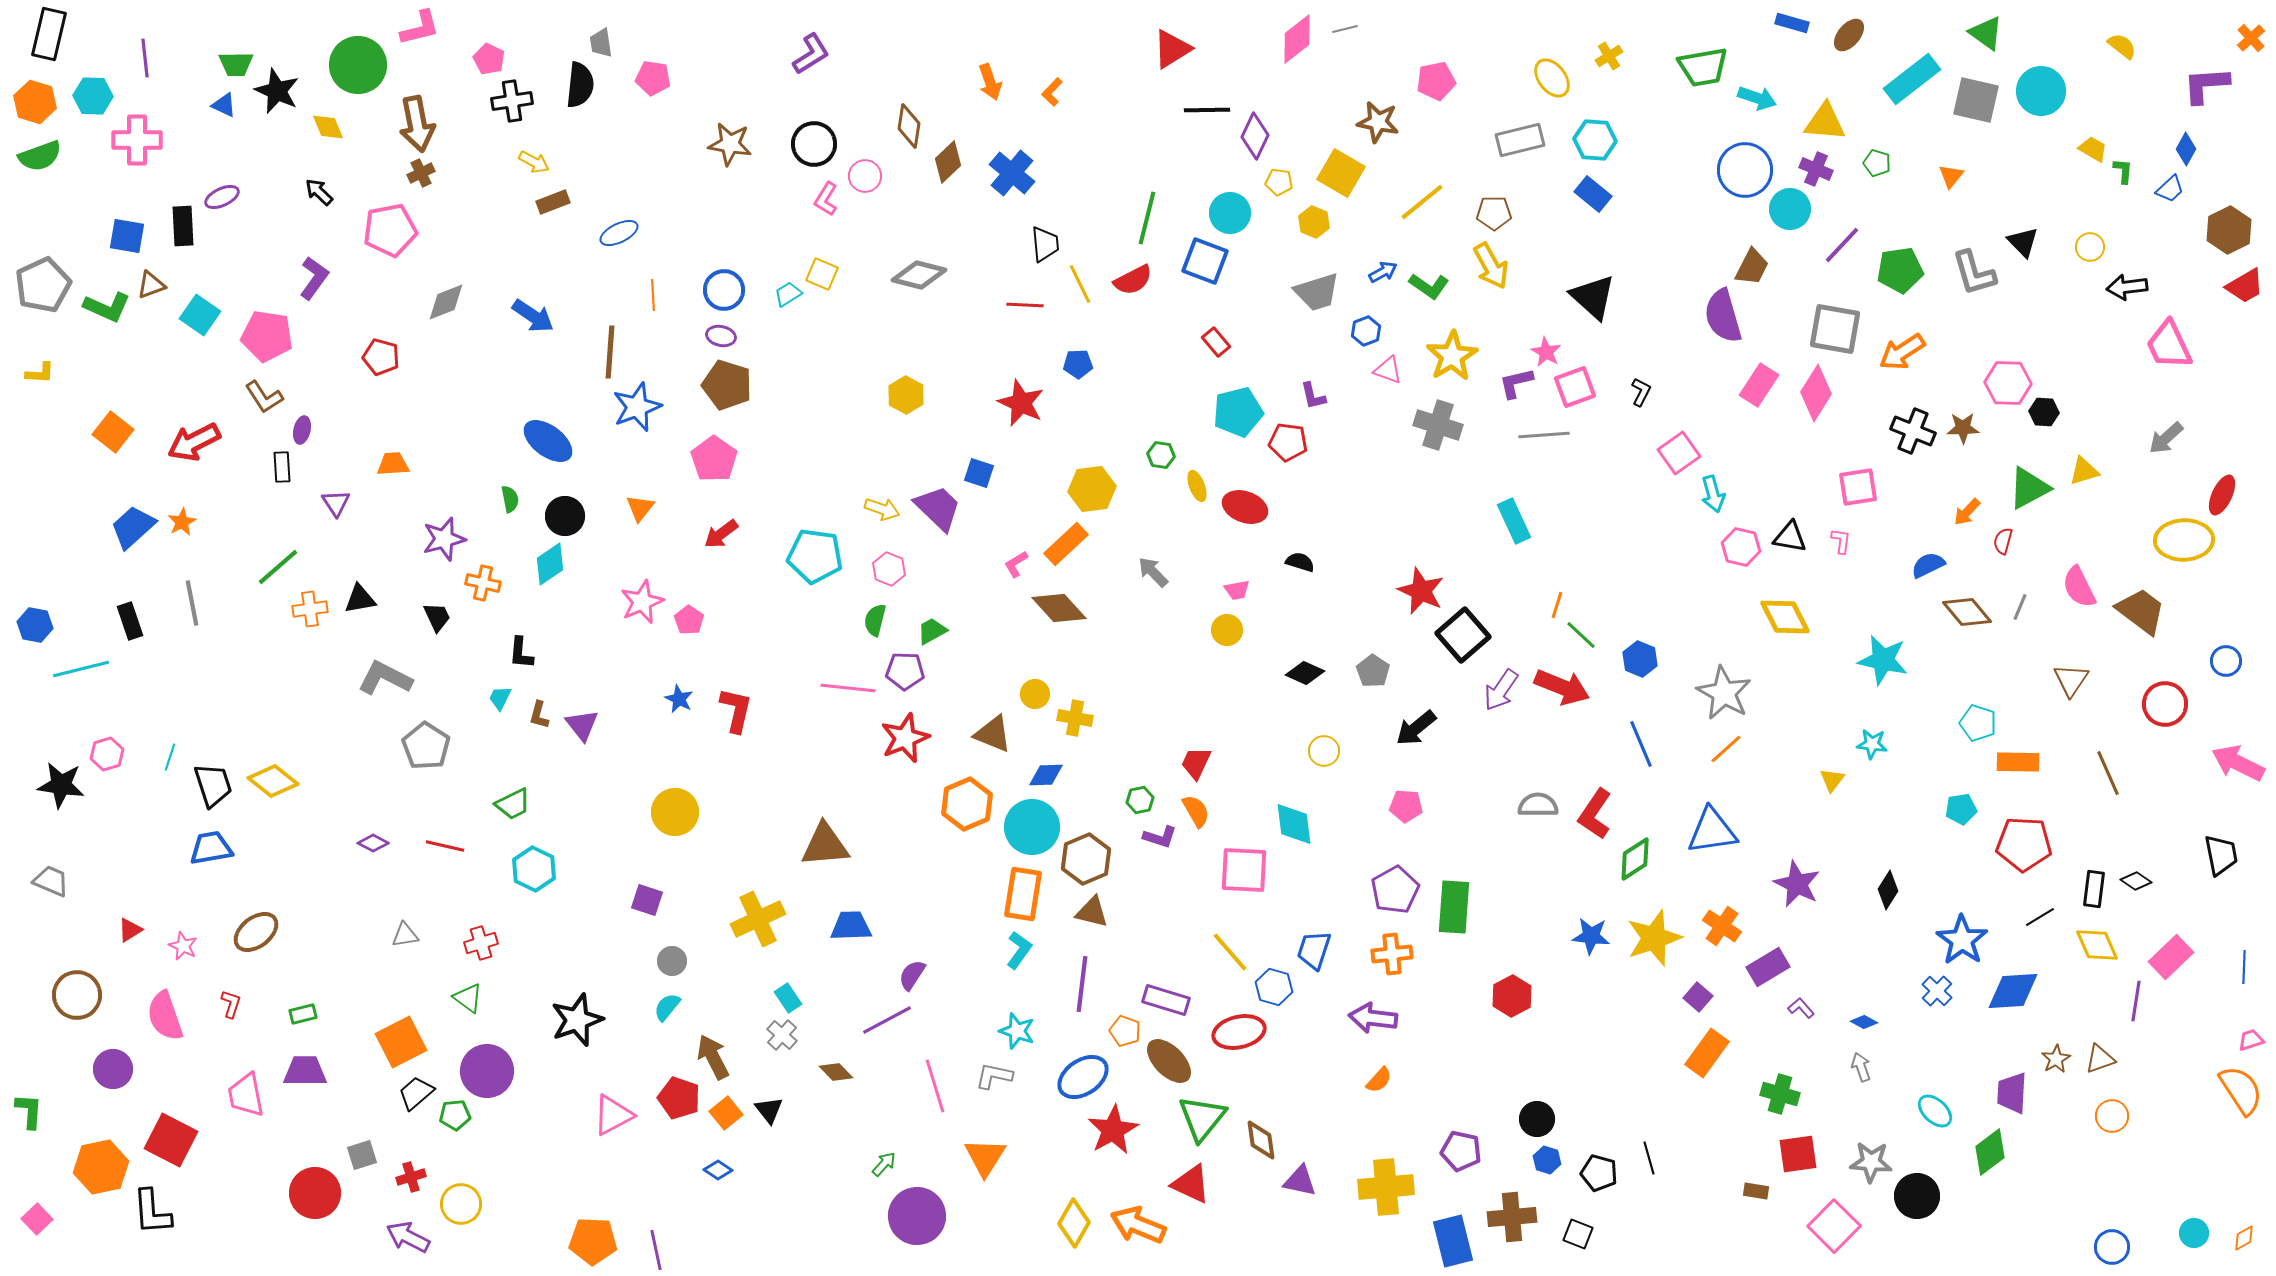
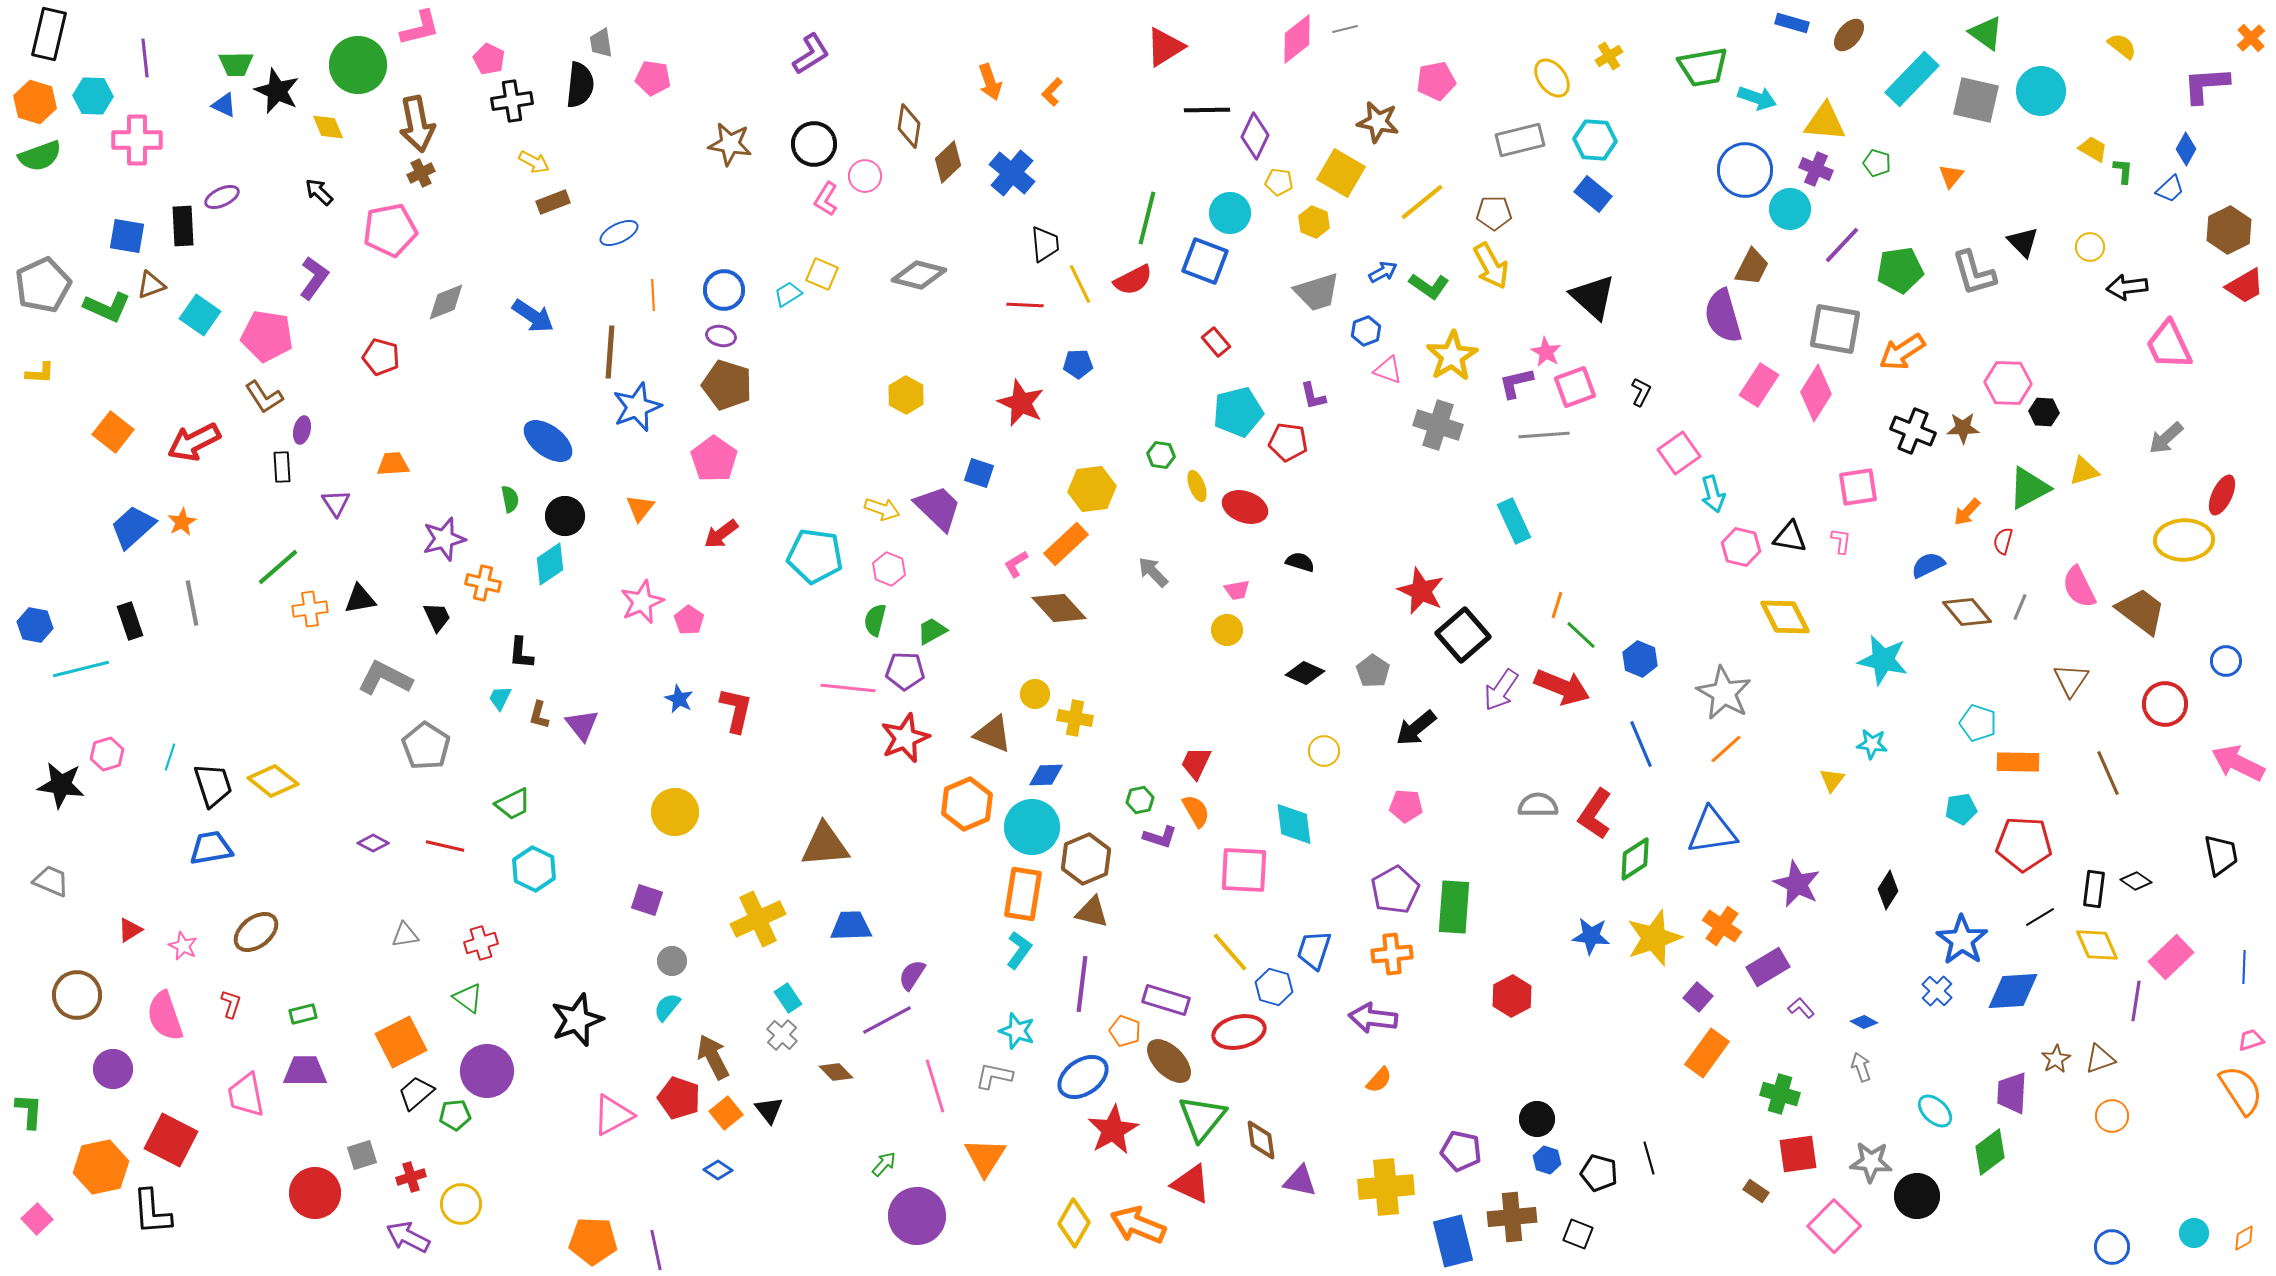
red triangle at (1172, 49): moved 7 px left, 2 px up
cyan rectangle at (1912, 79): rotated 8 degrees counterclockwise
brown rectangle at (1756, 1191): rotated 25 degrees clockwise
